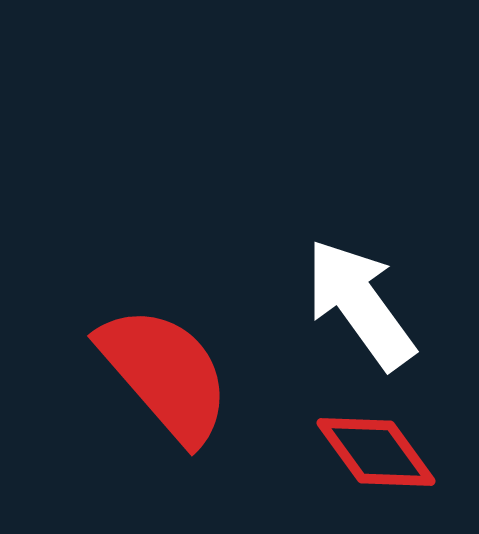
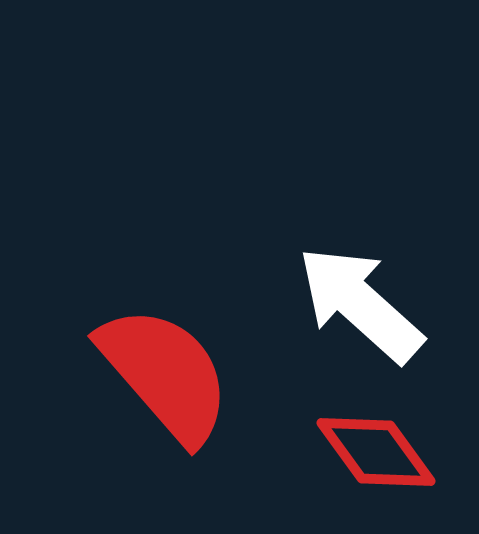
white arrow: rotated 12 degrees counterclockwise
